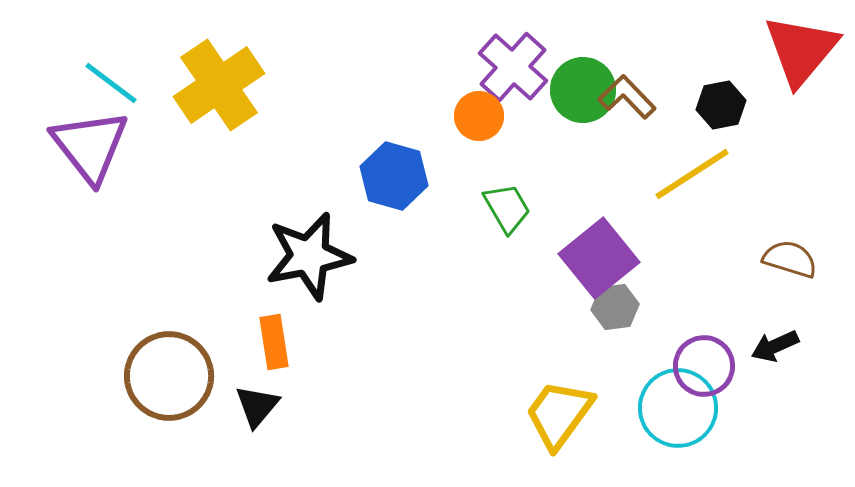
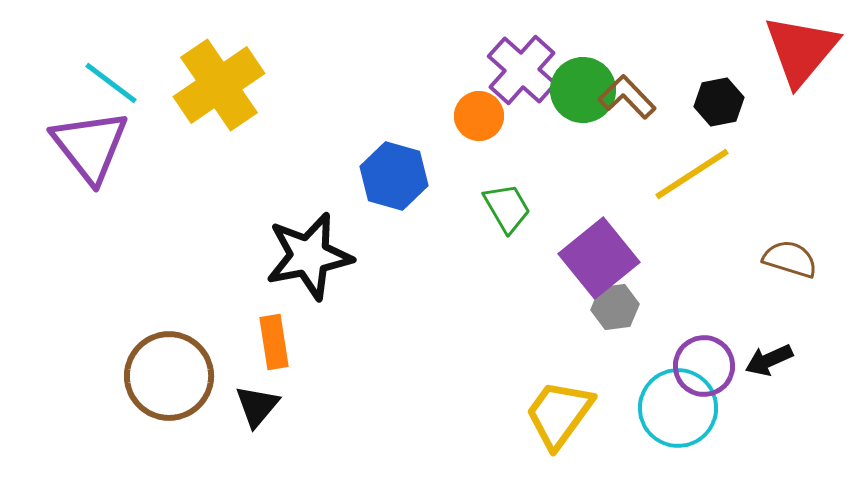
purple cross: moved 9 px right, 3 px down
black hexagon: moved 2 px left, 3 px up
black arrow: moved 6 px left, 14 px down
